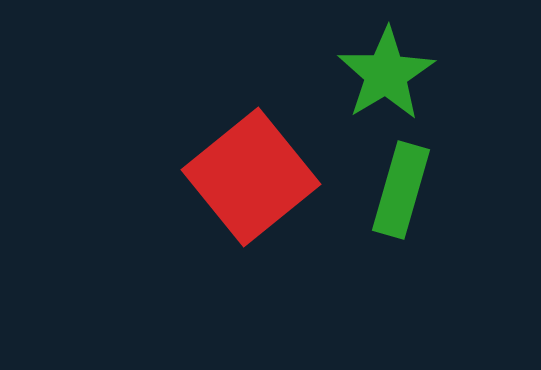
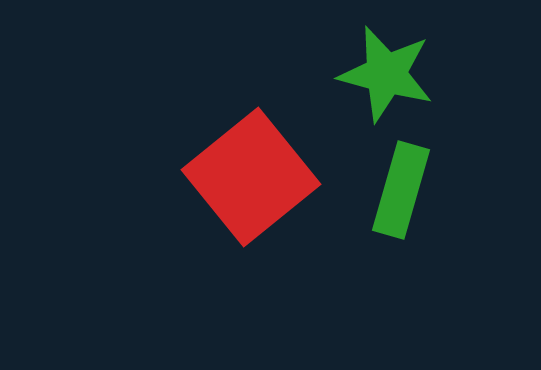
green star: rotated 26 degrees counterclockwise
